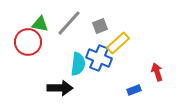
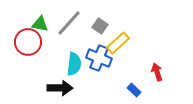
gray square: rotated 35 degrees counterclockwise
cyan semicircle: moved 4 px left
blue rectangle: rotated 64 degrees clockwise
